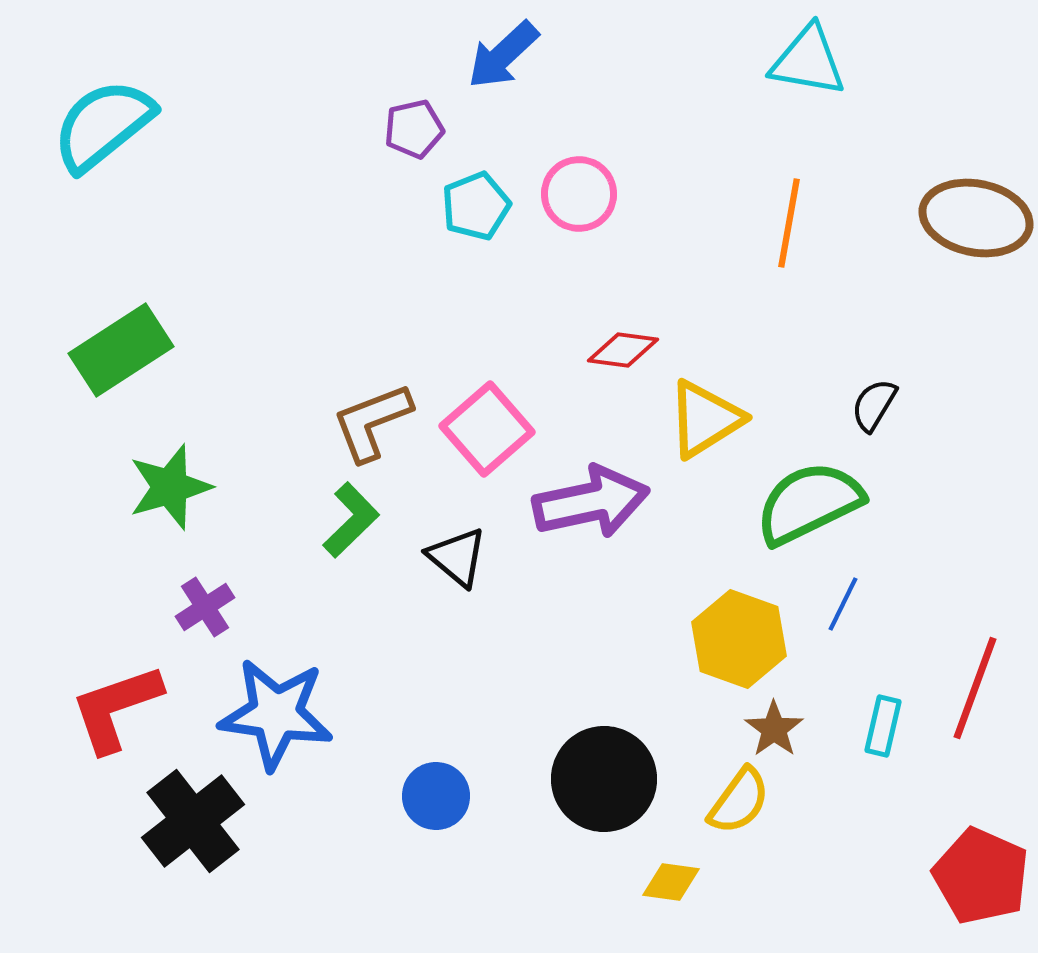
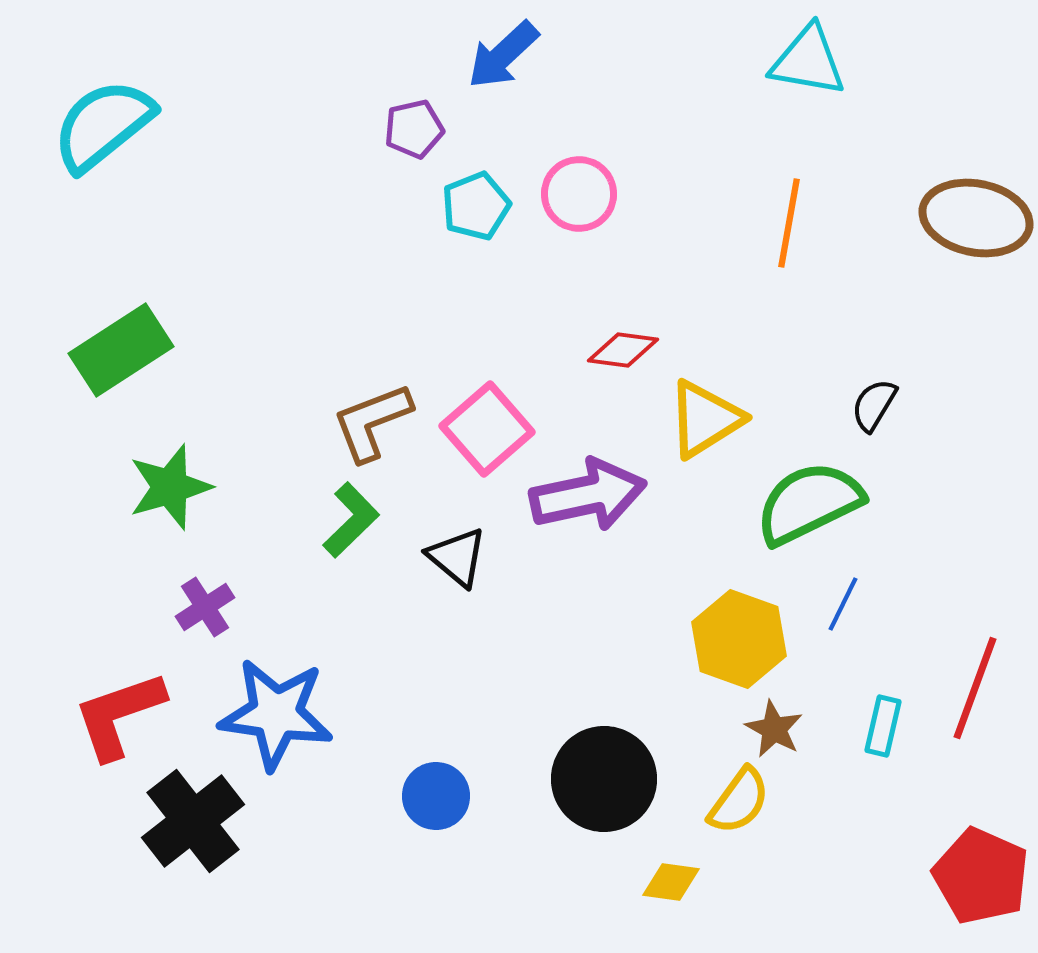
purple arrow: moved 3 px left, 7 px up
red L-shape: moved 3 px right, 7 px down
brown star: rotated 8 degrees counterclockwise
